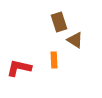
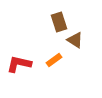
orange rectangle: rotated 56 degrees clockwise
red L-shape: moved 4 px up
